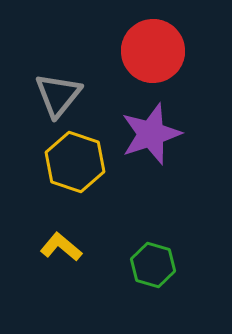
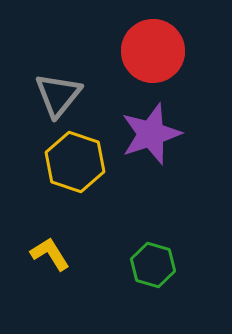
yellow L-shape: moved 11 px left, 7 px down; rotated 18 degrees clockwise
